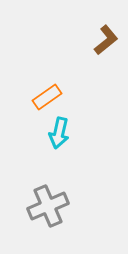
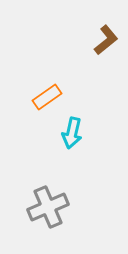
cyan arrow: moved 13 px right
gray cross: moved 1 px down
